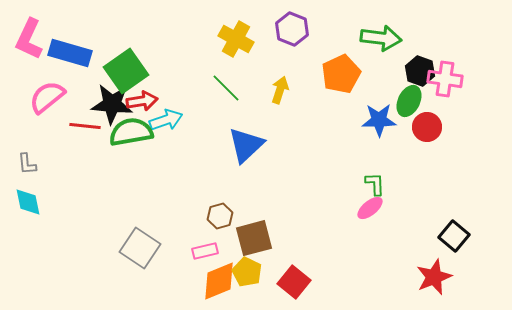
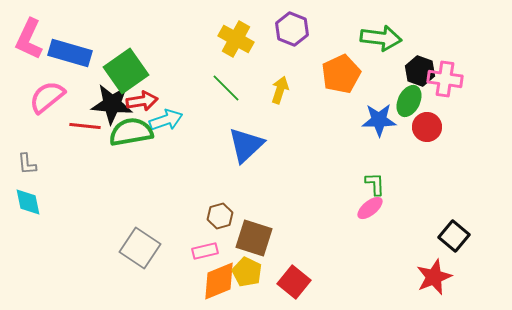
brown square: rotated 33 degrees clockwise
